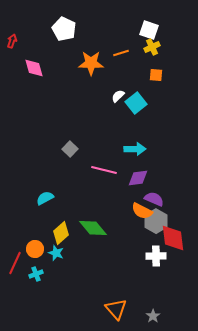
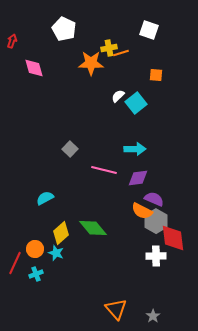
yellow cross: moved 43 px left, 1 px down; rotated 14 degrees clockwise
